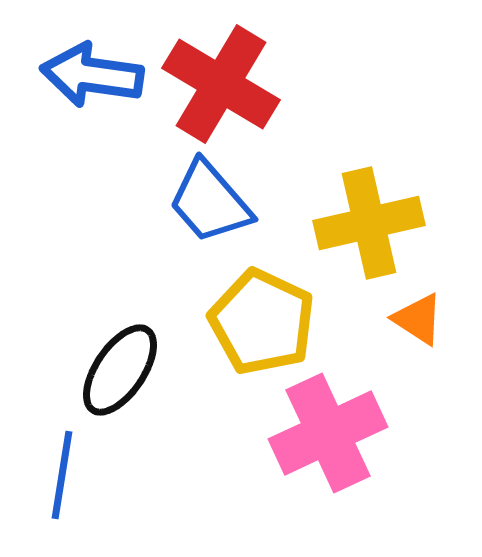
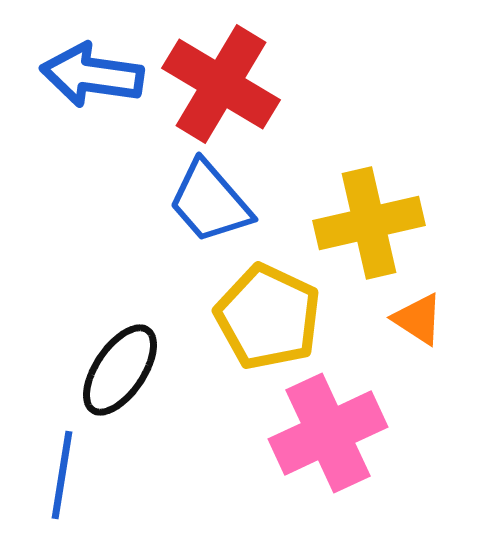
yellow pentagon: moved 6 px right, 5 px up
